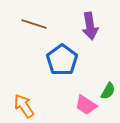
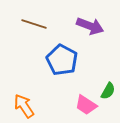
purple arrow: rotated 60 degrees counterclockwise
blue pentagon: rotated 8 degrees counterclockwise
